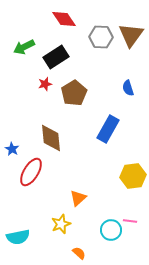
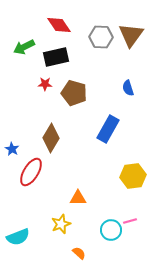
red diamond: moved 5 px left, 6 px down
black rectangle: rotated 20 degrees clockwise
red star: rotated 16 degrees clockwise
brown pentagon: rotated 25 degrees counterclockwise
brown diamond: rotated 36 degrees clockwise
orange triangle: rotated 42 degrees clockwise
pink line: rotated 24 degrees counterclockwise
cyan semicircle: rotated 10 degrees counterclockwise
